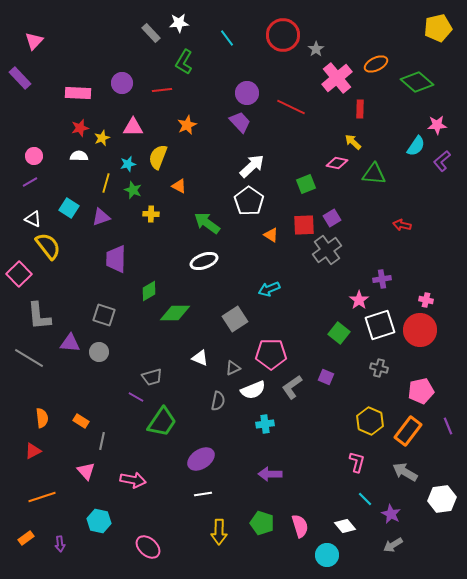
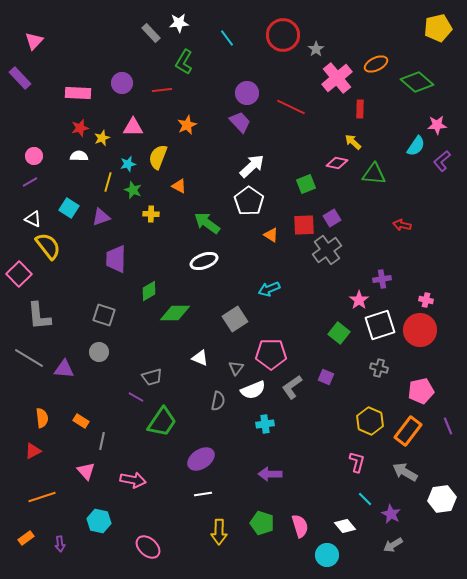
yellow line at (106, 183): moved 2 px right, 1 px up
purple triangle at (70, 343): moved 6 px left, 26 px down
gray triangle at (233, 368): moved 3 px right; rotated 28 degrees counterclockwise
